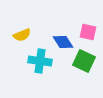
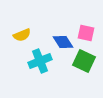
pink square: moved 2 px left, 1 px down
cyan cross: rotated 30 degrees counterclockwise
